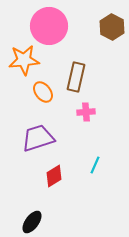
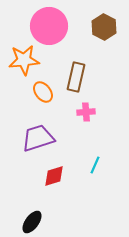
brown hexagon: moved 8 px left
red diamond: rotated 15 degrees clockwise
